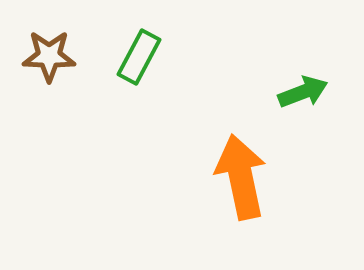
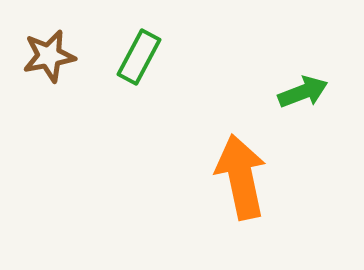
brown star: rotated 12 degrees counterclockwise
